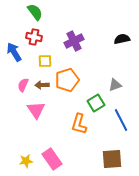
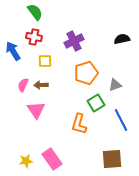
blue arrow: moved 1 px left, 1 px up
orange pentagon: moved 19 px right, 7 px up
brown arrow: moved 1 px left
